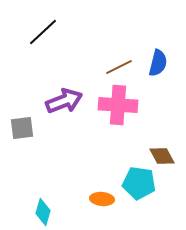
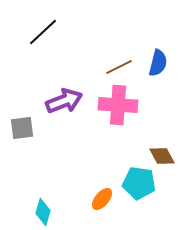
orange ellipse: rotated 55 degrees counterclockwise
